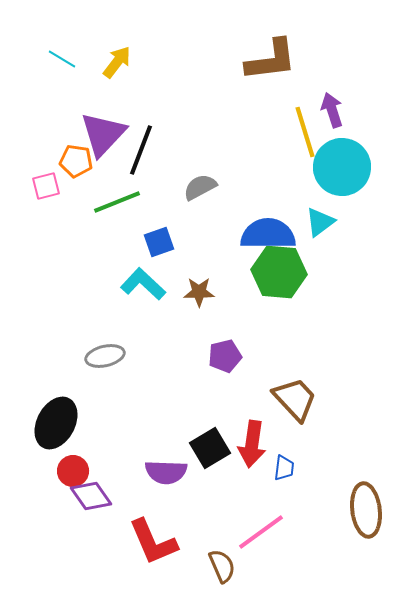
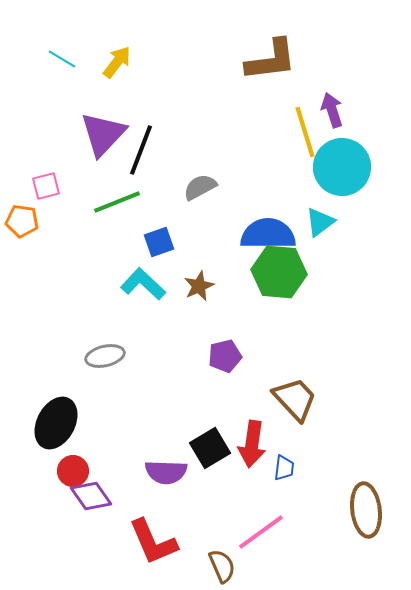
orange pentagon: moved 54 px left, 60 px down
brown star: moved 6 px up; rotated 24 degrees counterclockwise
